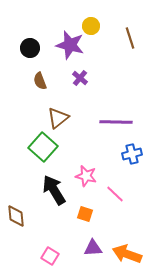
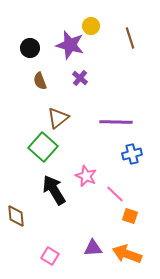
pink star: rotated 10 degrees clockwise
orange square: moved 45 px right, 2 px down
